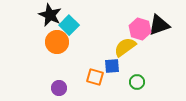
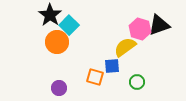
black star: rotated 10 degrees clockwise
